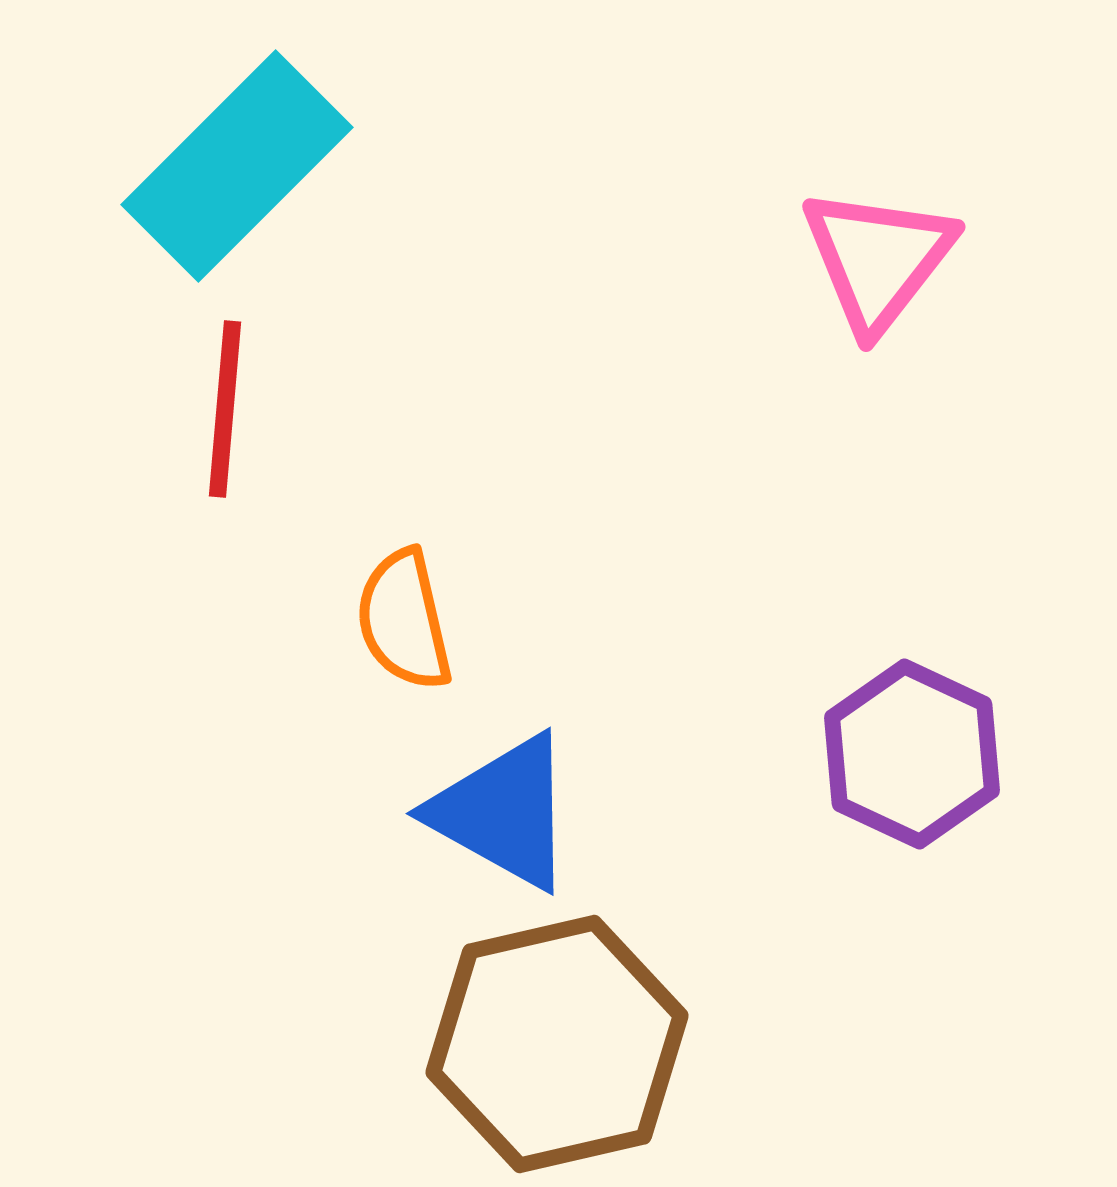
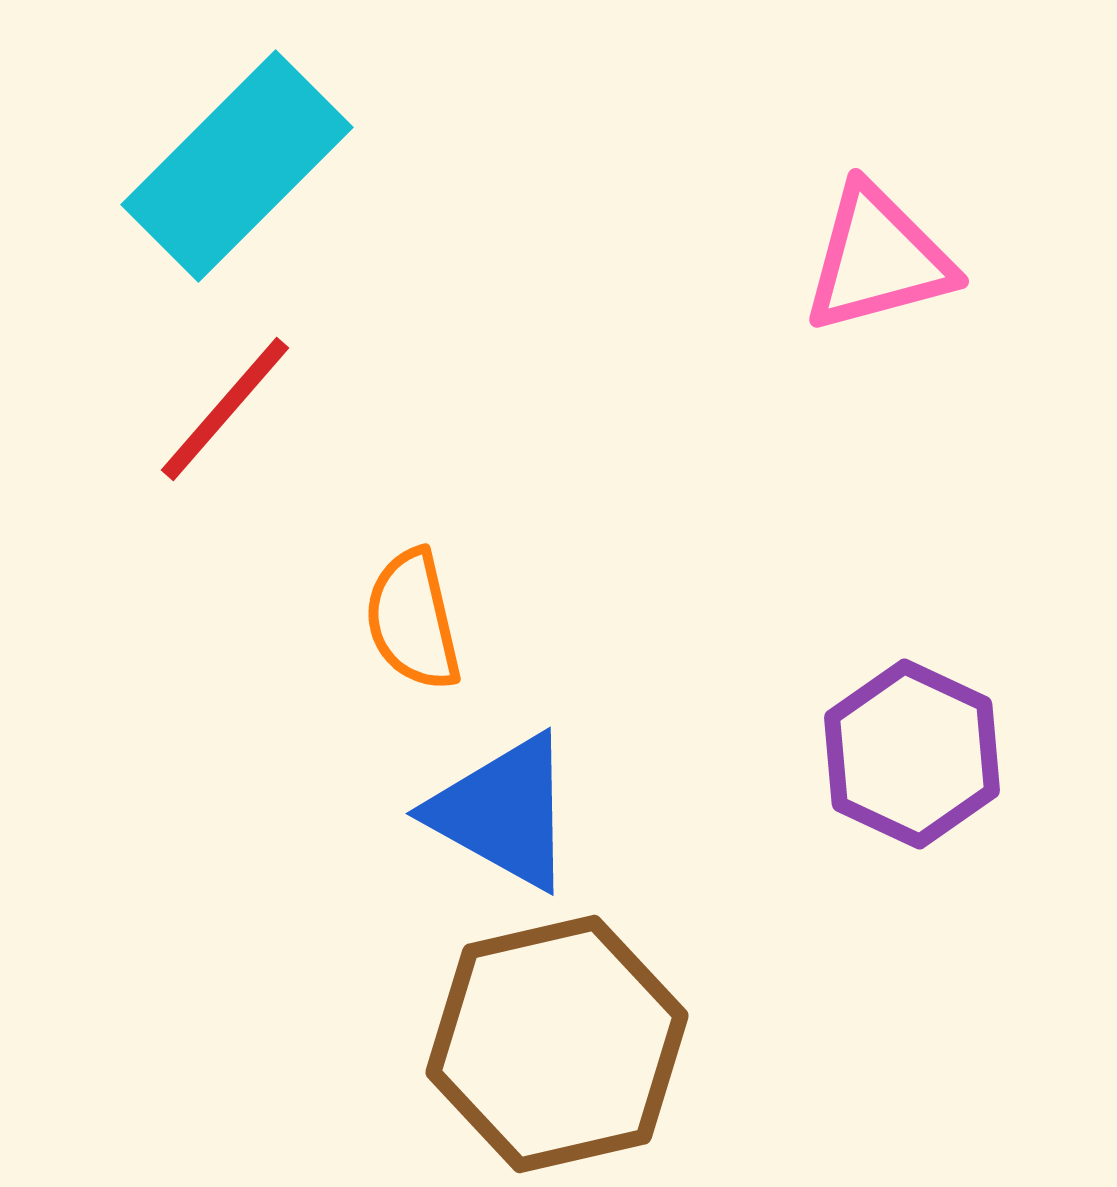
pink triangle: rotated 37 degrees clockwise
red line: rotated 36 degrees clockwise
orange semicircle: moved 9 px right
